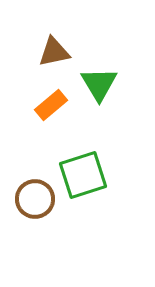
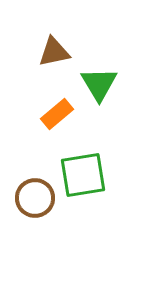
orange rectangle: moved 6 px right, 9 px down
green square: rotated 9 degrees clockwise
brown circle: moved 1 px up
